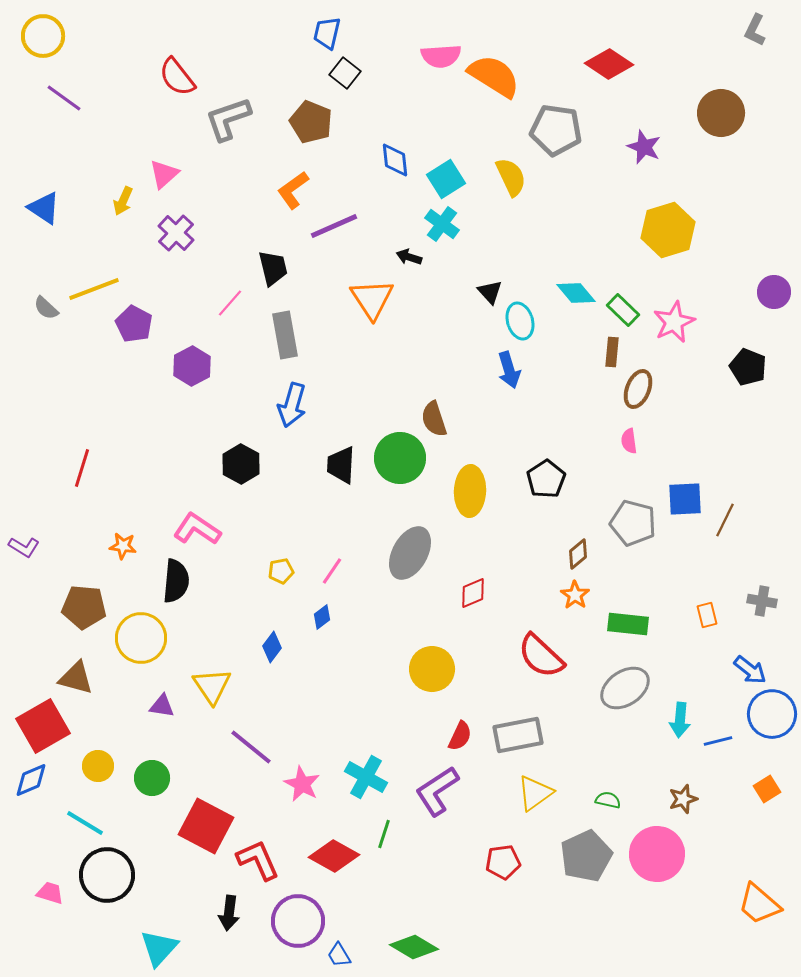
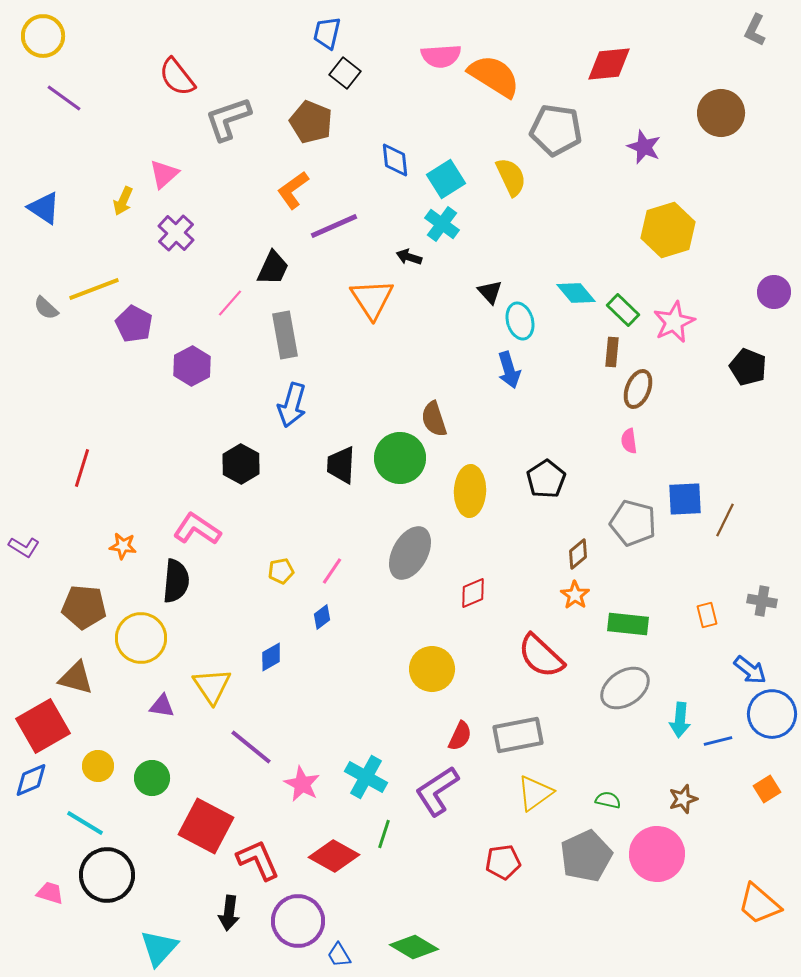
red diamond at (609, 64): rotated 39 degrees counterclockwise
black trapezoid at (273, 268): rotated 39 degrees clockwise
blue diamond at (272, 647): moved 1 px left, 10 px down; rotated 24 degrees clockwise
